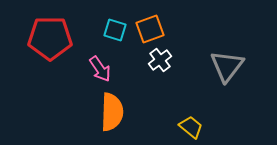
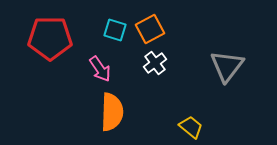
orange square: rotated 8 degrees counterclockwise
white cross: moved 5 px left, 3 px down
